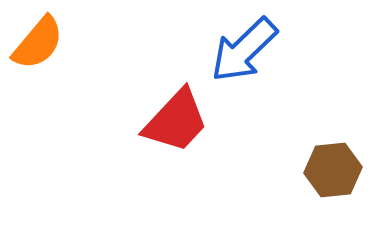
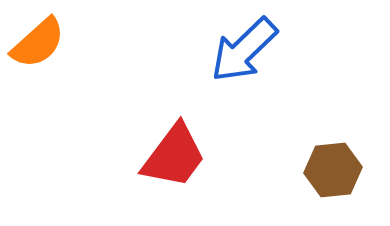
orange semicircle: rotated 8 degrees clockwise
red trapezoid: moved 2 px left, 35 px down; rotated 6 degrees counterclockwise
